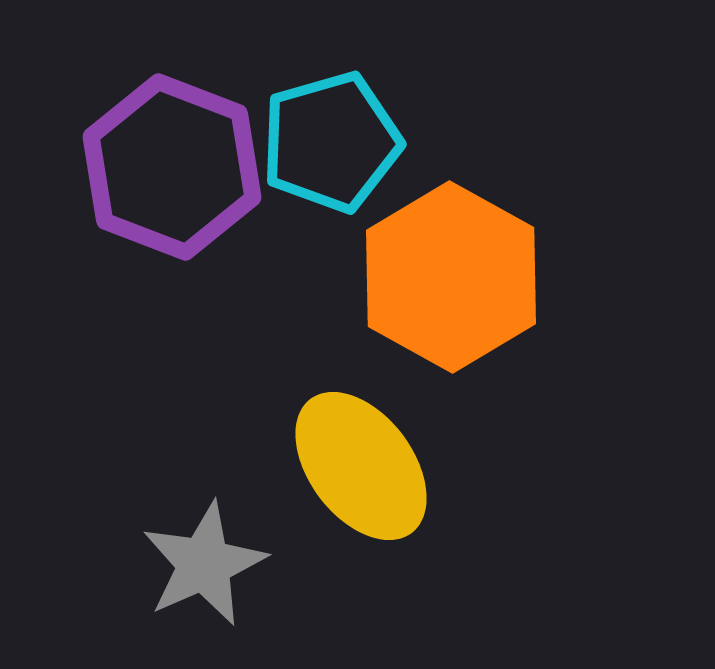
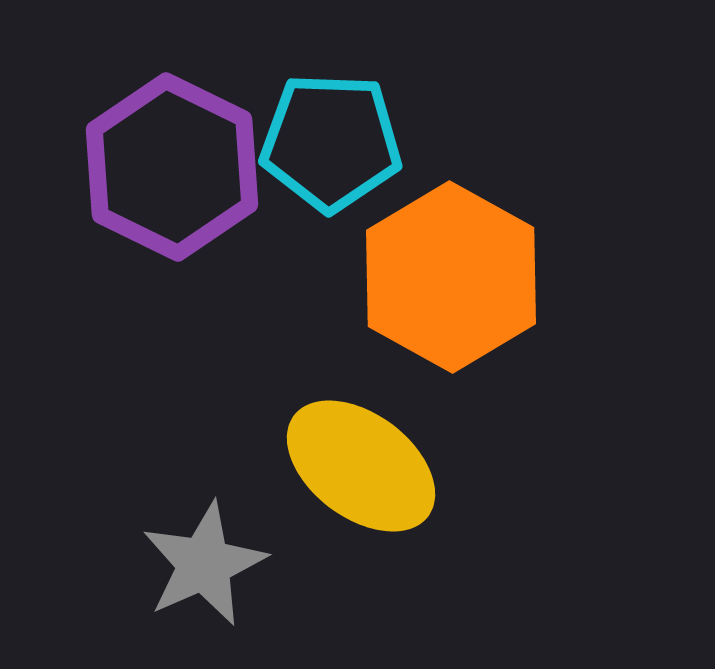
cyan pentagon: rotated 18 degrees clockwise
purple hexagon: rotated 5 degrees clockwise
yellow ellipse: rotated 16 degrees counterclockwise
